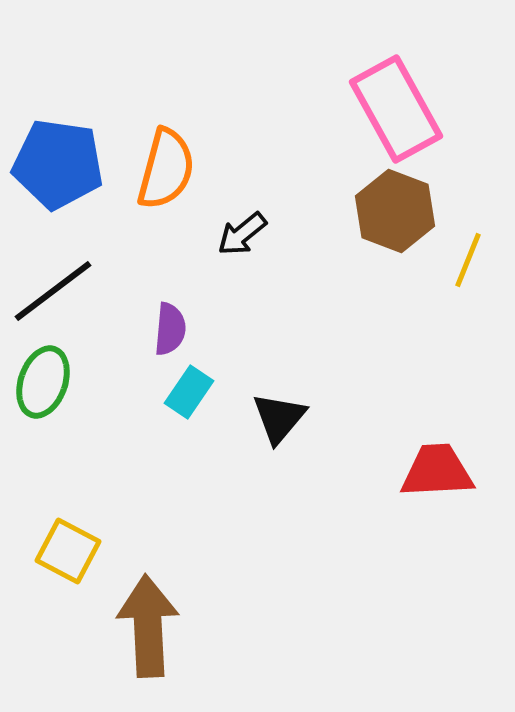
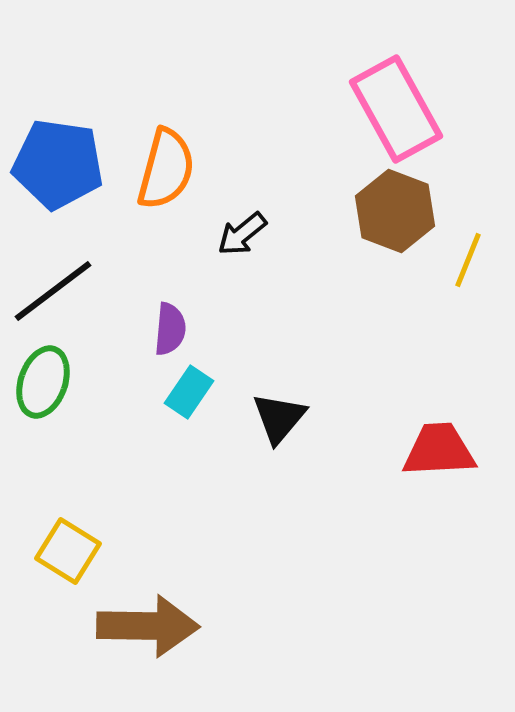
red trapezoid: moved 2 px right, 21 px up
yellow square: rotated 4 degrees clockwise
brown arrow: rotated 94 degrees clockwise
